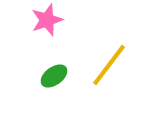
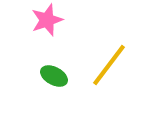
green ellipse: rotated 64 degrees clockwise
